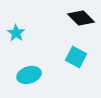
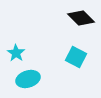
cyan star: moved 20 px down
cyan ellipse: moved 1 px left, 4 px down
